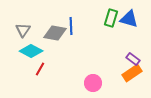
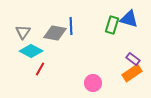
green rectangle: moved 1 px right, 7 px down
gray triangle: moved 2 px down
